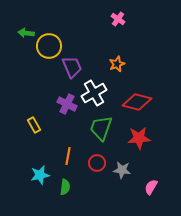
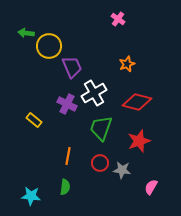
orange star: moved 10 px right
yellow rectangle: moved 5 px up; rotated 21 degrees counterclockwise
red star: moved 3 px down; rotated 15 degrees counterclockwise
red circle: moved 3 px right
cyan star: moved 9 px left, 21 px down; rotated 18 degrees clockwise
